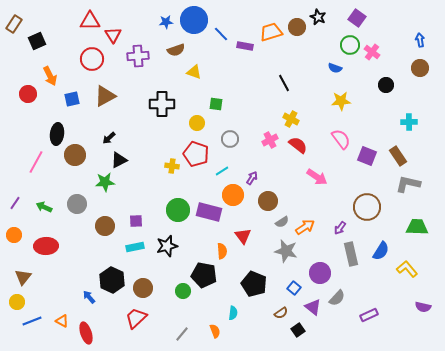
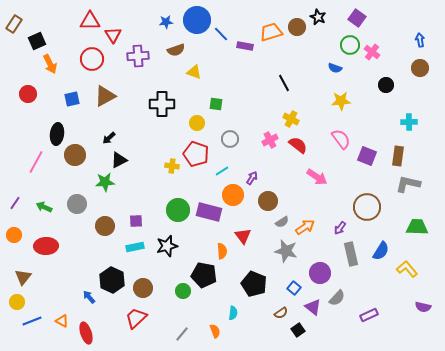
blue circle at (194, 20): moved 3 px right
orange arrow at (50, 76): moved 12 px up
brown rectangle at (398, 156): rotated 42 degrees clockwise
